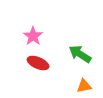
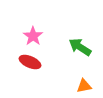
green arrow: moved 7 px up
red ellipse: moved 8 px left, 1 px up
